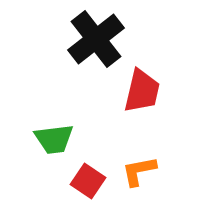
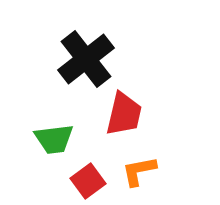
black cross: moved 10 px left, 20 px down
red trapezoid: moved 18 px left, 23 px down
red square: rotated 20 degrees clockwise
